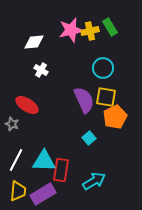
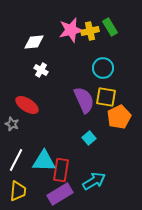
orange pentagon: moved 4 px right
purple rectangle: moved 17 px right
